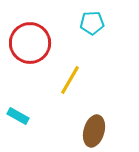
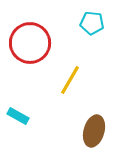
cyan pentagon: rotated 10 degrees clockwise
